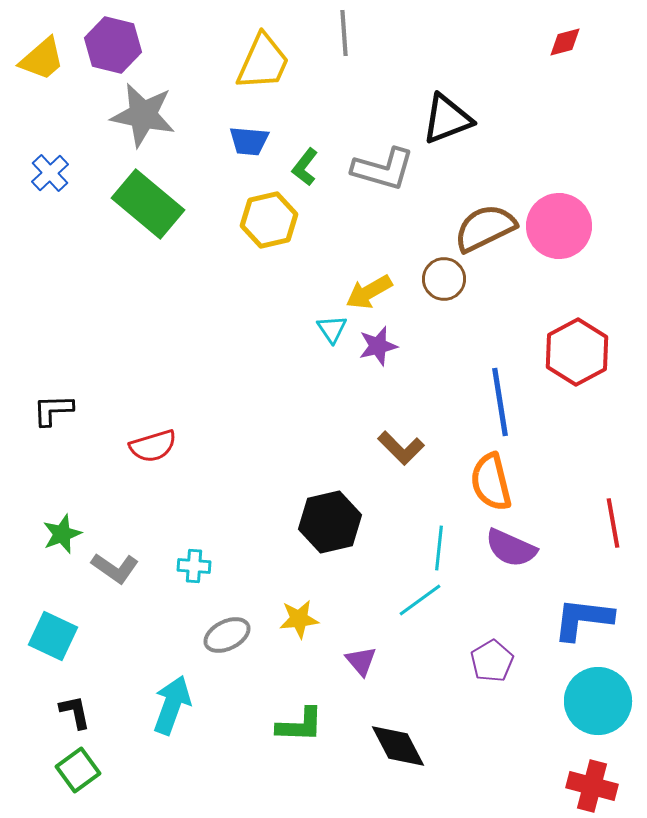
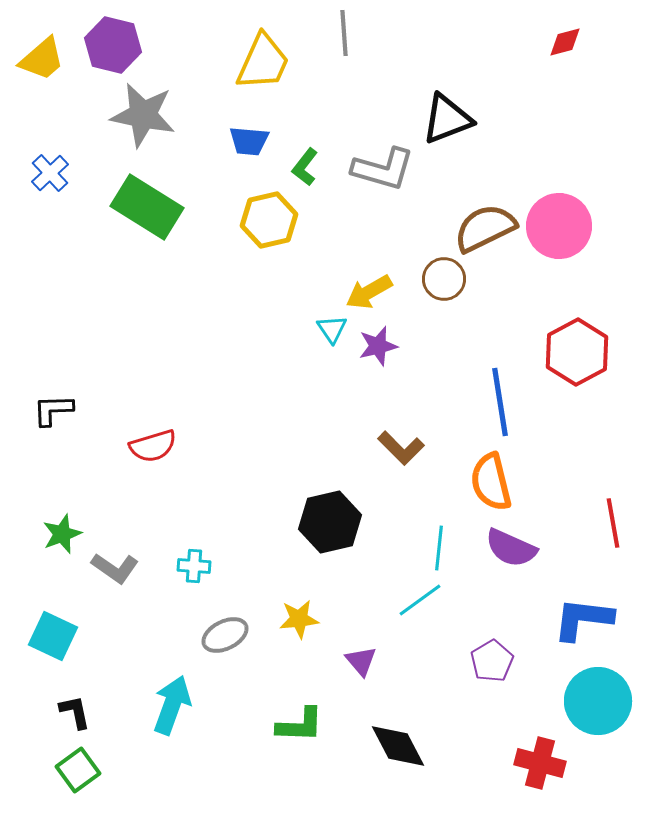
green rectangle at (148, 204): moved 1 px left, 3 px down; rotated 8 degrees counterclockwise
gray ellipse at (227, 635): moved 2 px left
red cross at (592, 786): moved 52 px left, 23 px up
